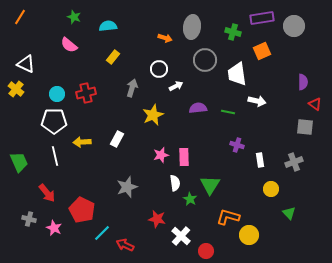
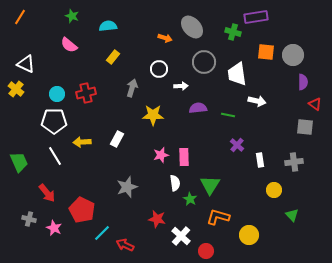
green star at (74, 17): moved 2 px left, 1 px up
purple rectangle at (262, 18): moved 6 px left, 1 px up
gray circle at (294, 26): moved 1 px left, 29 px down
gray ellipse at (192, 27): rotated 50 degrees counterclockwise
orange square at (262, 51): moved 4 px right, 1 px down; rotated 30 degrees clockwise
gray circle at (205, 60): moved 1 px left, 2 px down
white arrow at (176, 86): moved 5 px right; rotated 24 degrees clockwise
green line at (228, 112): moved 3 px down
yellow star at (153, 115): rotated 25 degrees clockwise
purple cross at (237, 145): rotated 24 degrees clockwise
white line at (55, 156): rotated 18 degrees counterclockwise
gray cross at (294, 162): rotated 12 degrees clockwise
yellow circle at (271, 189): moved 3 px right, 1 px down
green triangle at (289, 213): moved 3 px right, 2 px down
orange L-shape at (228, 217): moved 10 px left
